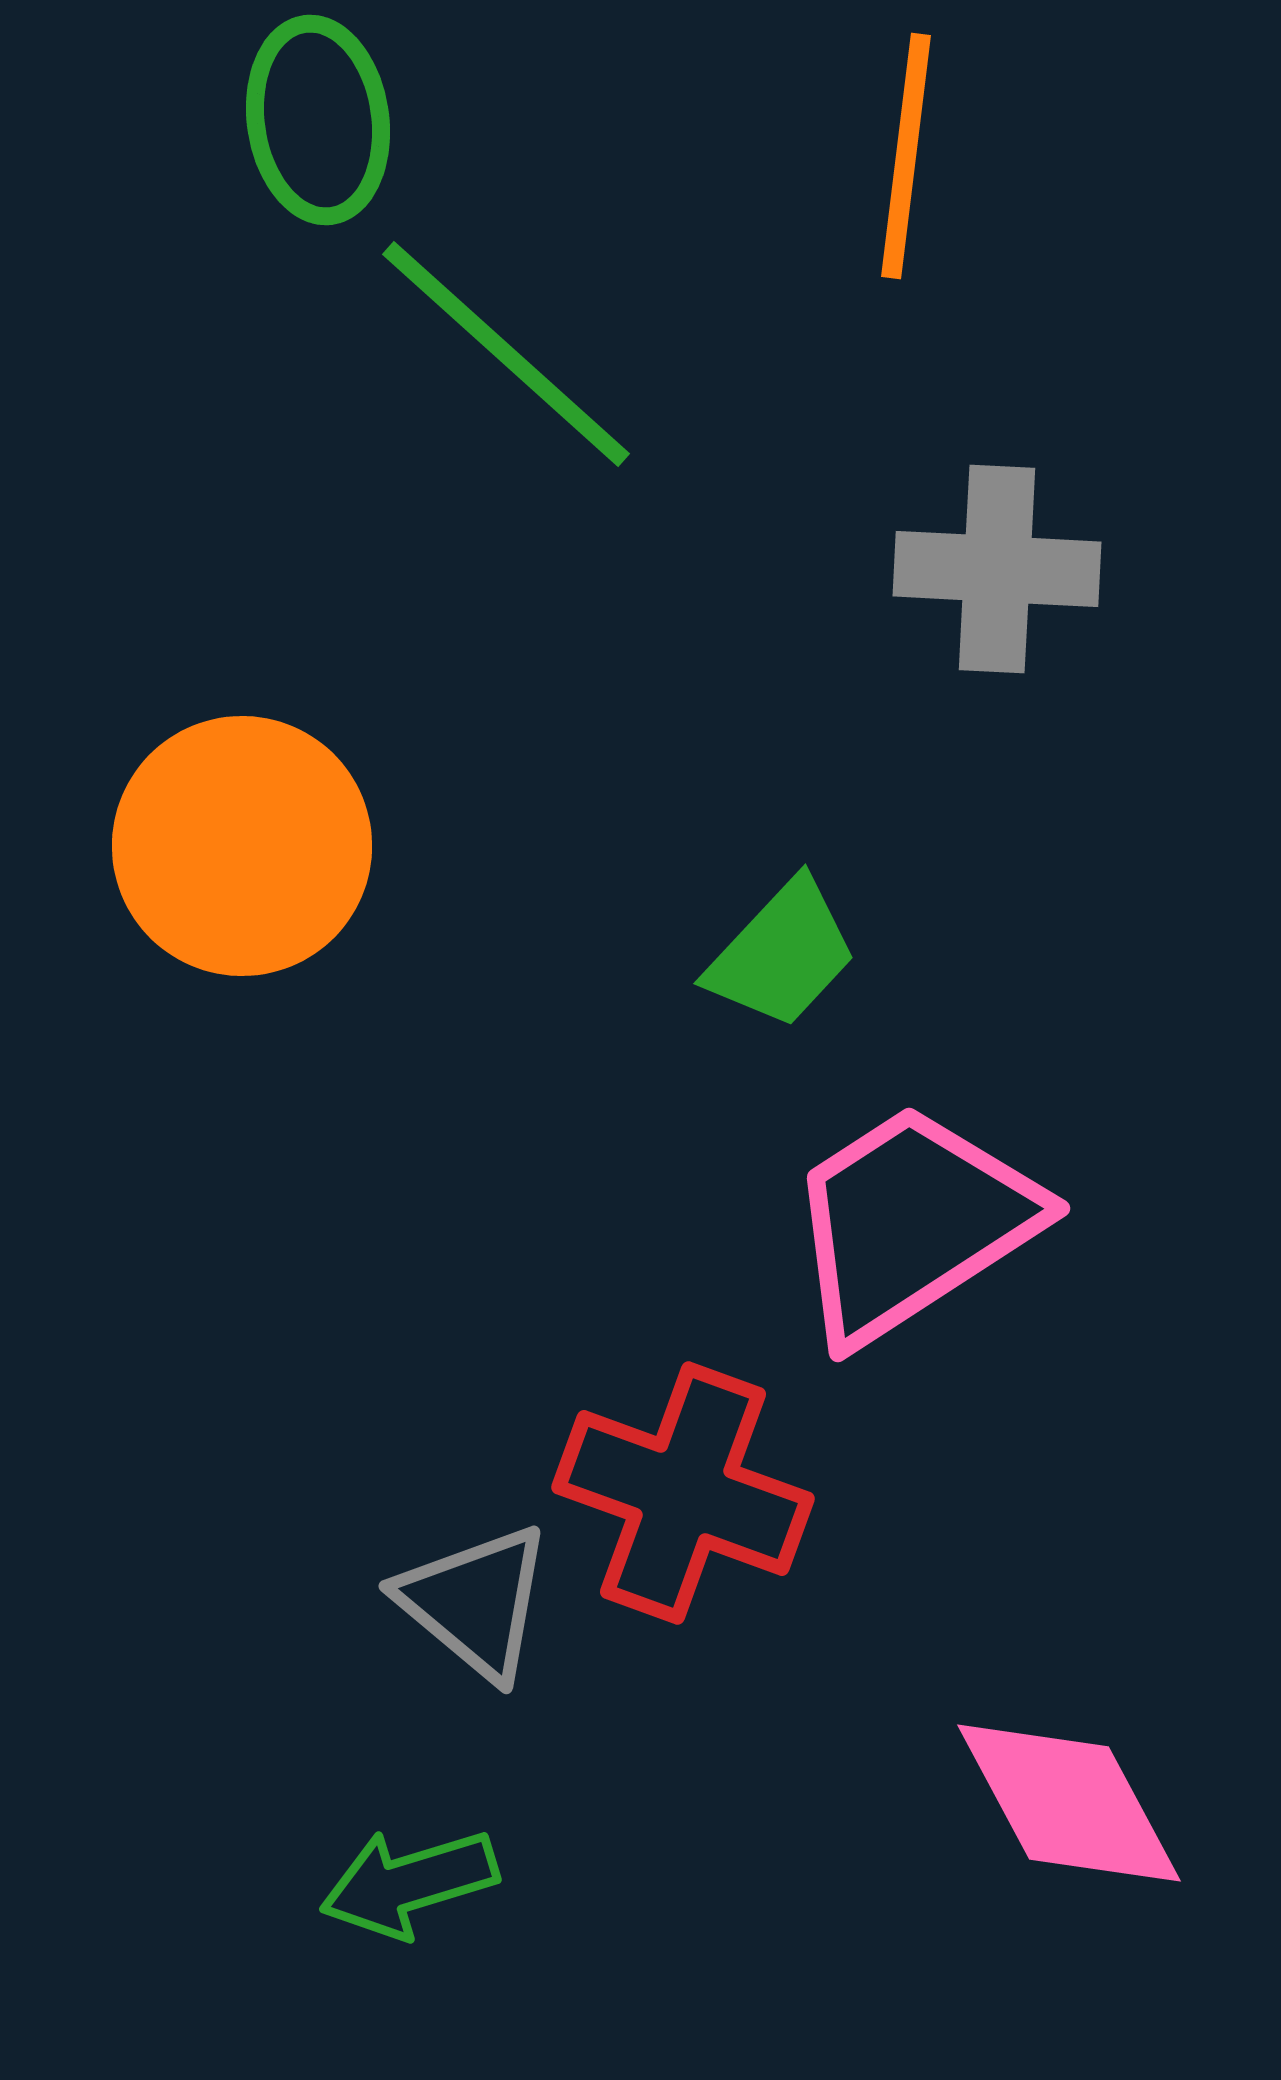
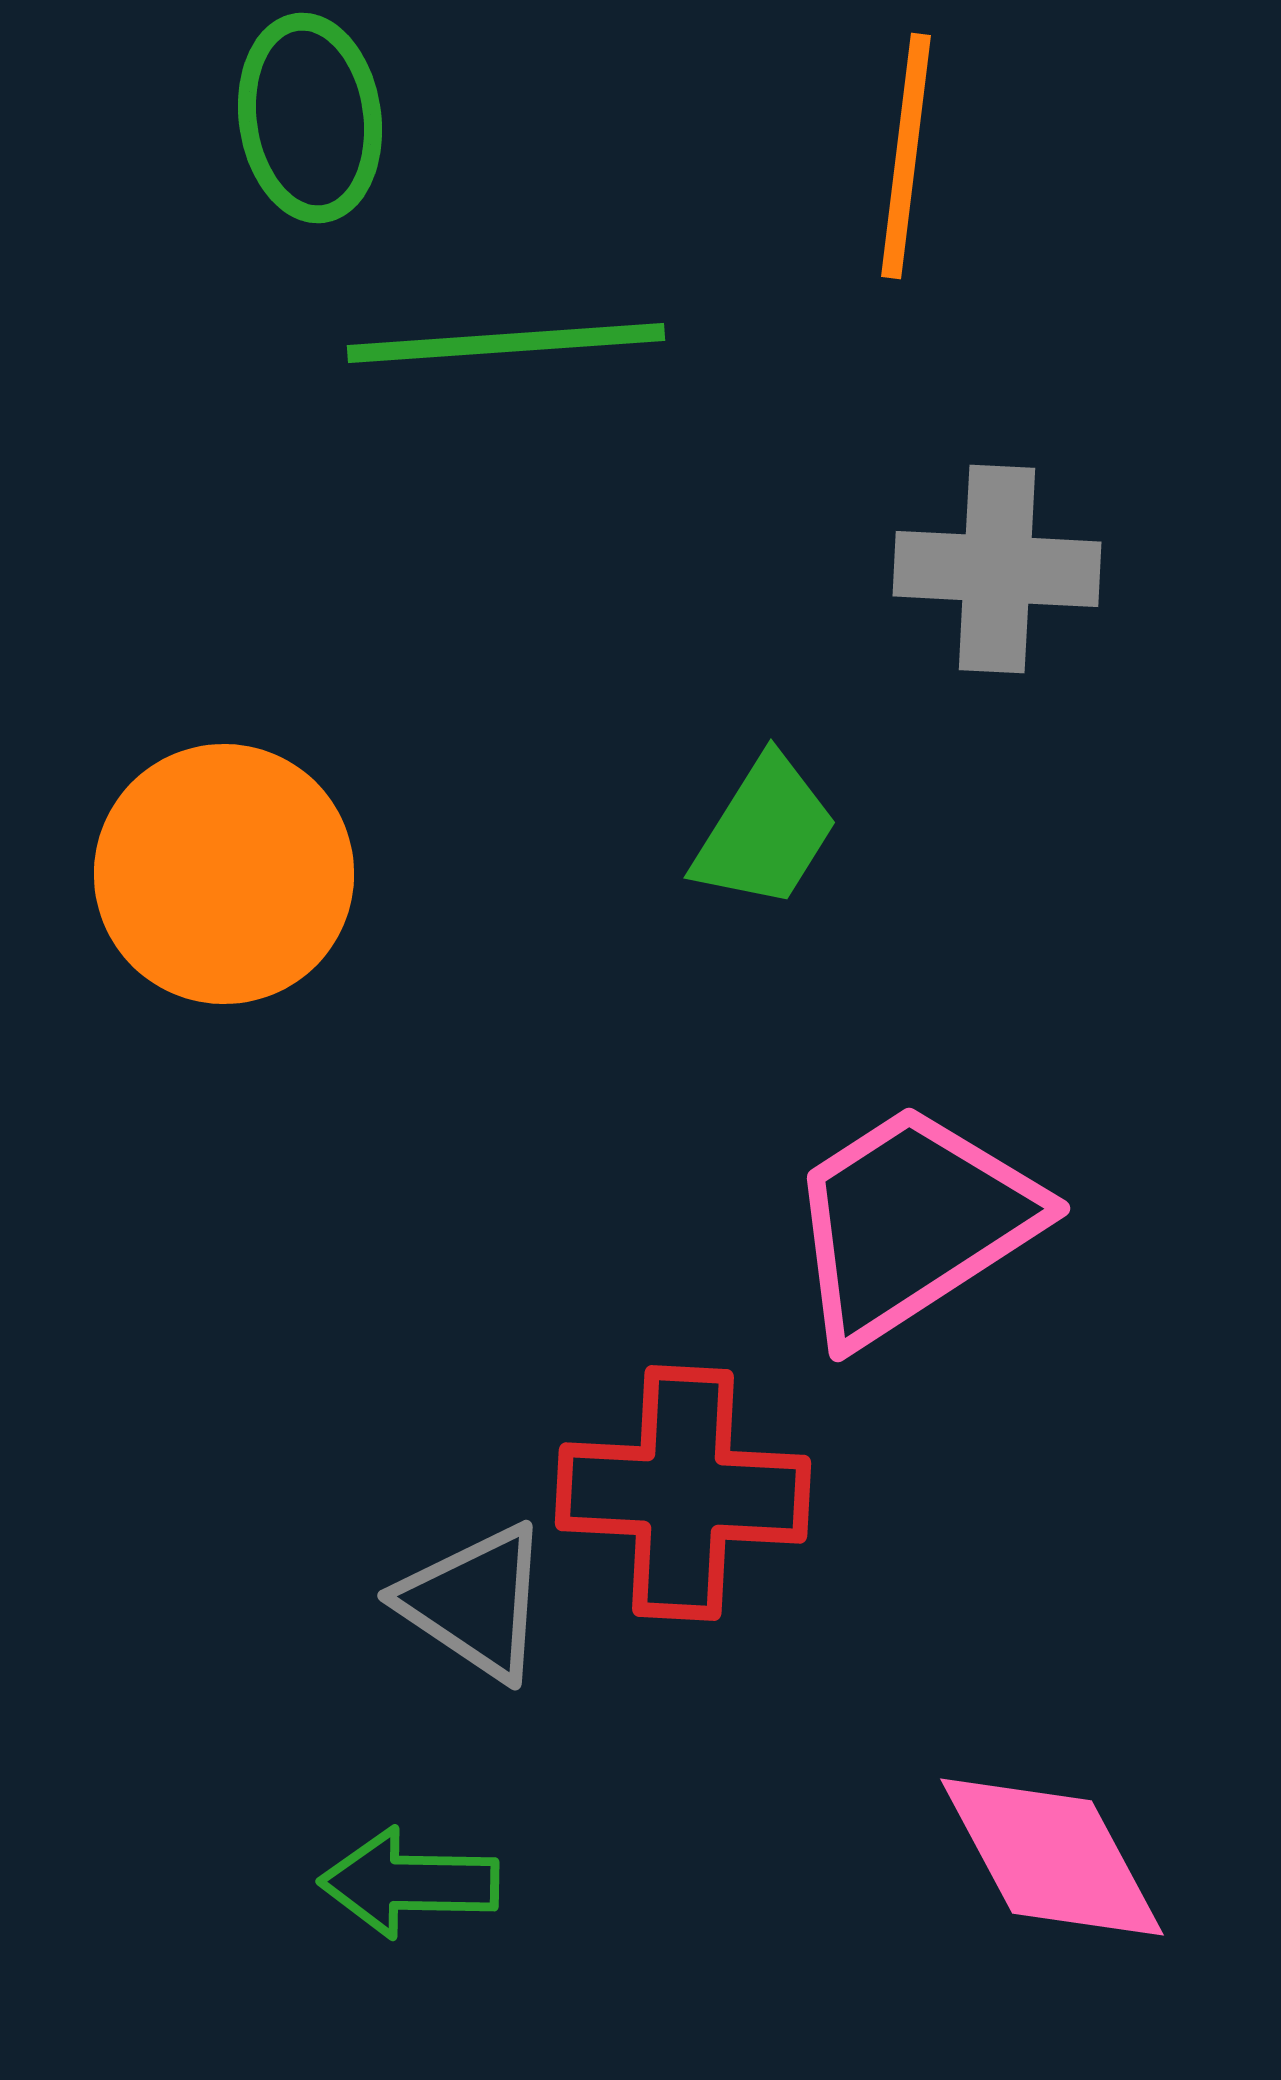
green ellipse: moved 8 px left, 2 px up
green line: moved 11 px up; rotated 46 degrees counterclockwise
orange circle: moved 18 px left, 28 px down
green trapezoid: moved 17 px left, 122 px up; rotated 11 degrees counterclockwise
red cross: rotated 17 degrees counterclockwise
gray triangle: rotated 6 degrees counterclockwise
pink diamond: moved 17 px left, 54 px down
green arrow: rotated 18 degrees clockwise
